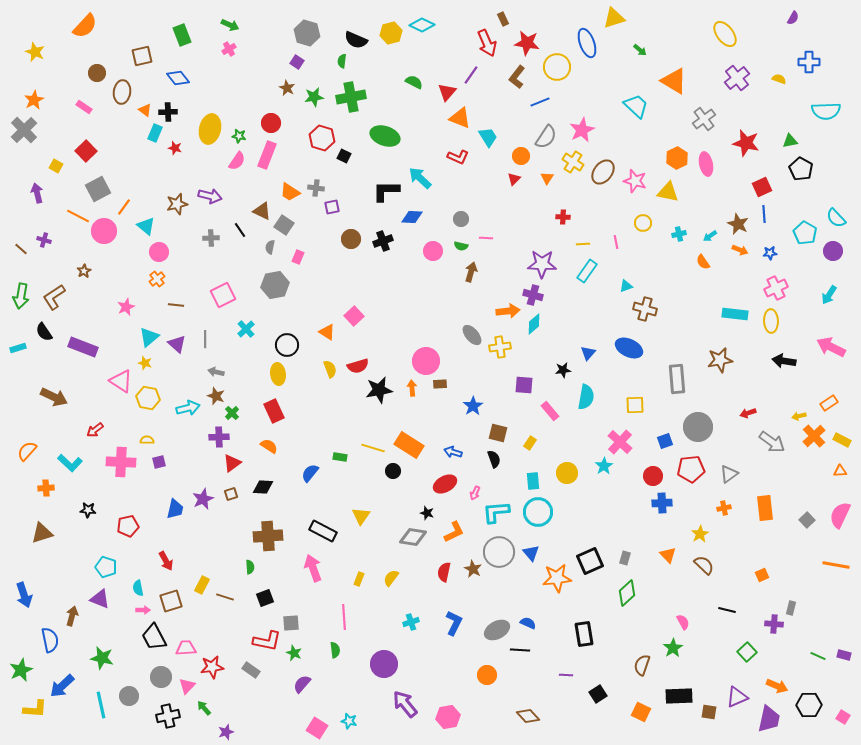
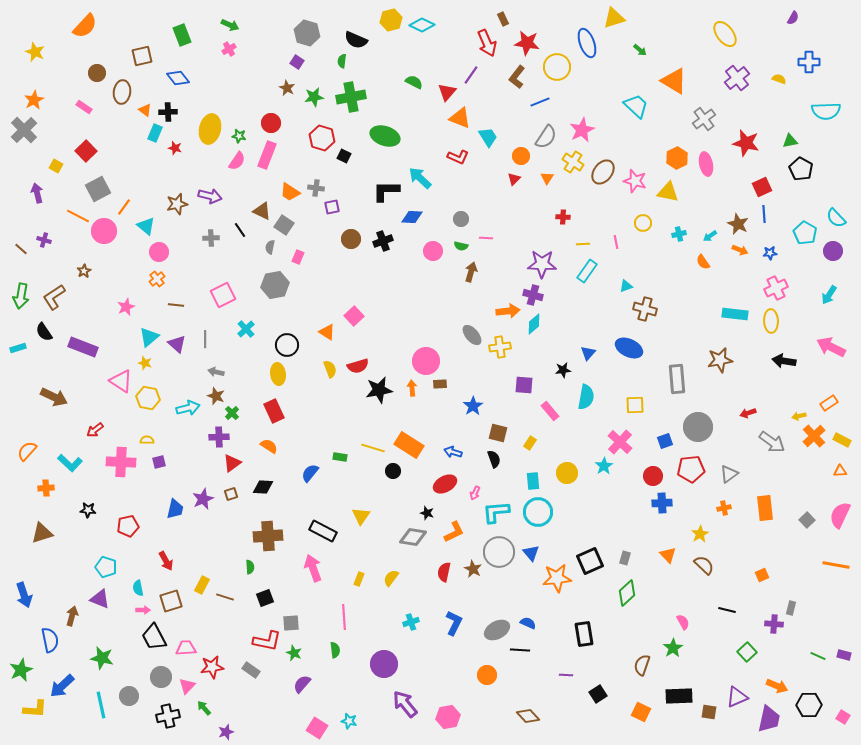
yellow hexagon at (391, 33): moved 13 px up
